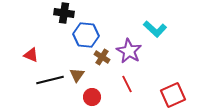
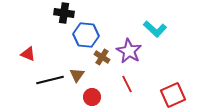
red triangle: moved 3 px left, 1 px up
